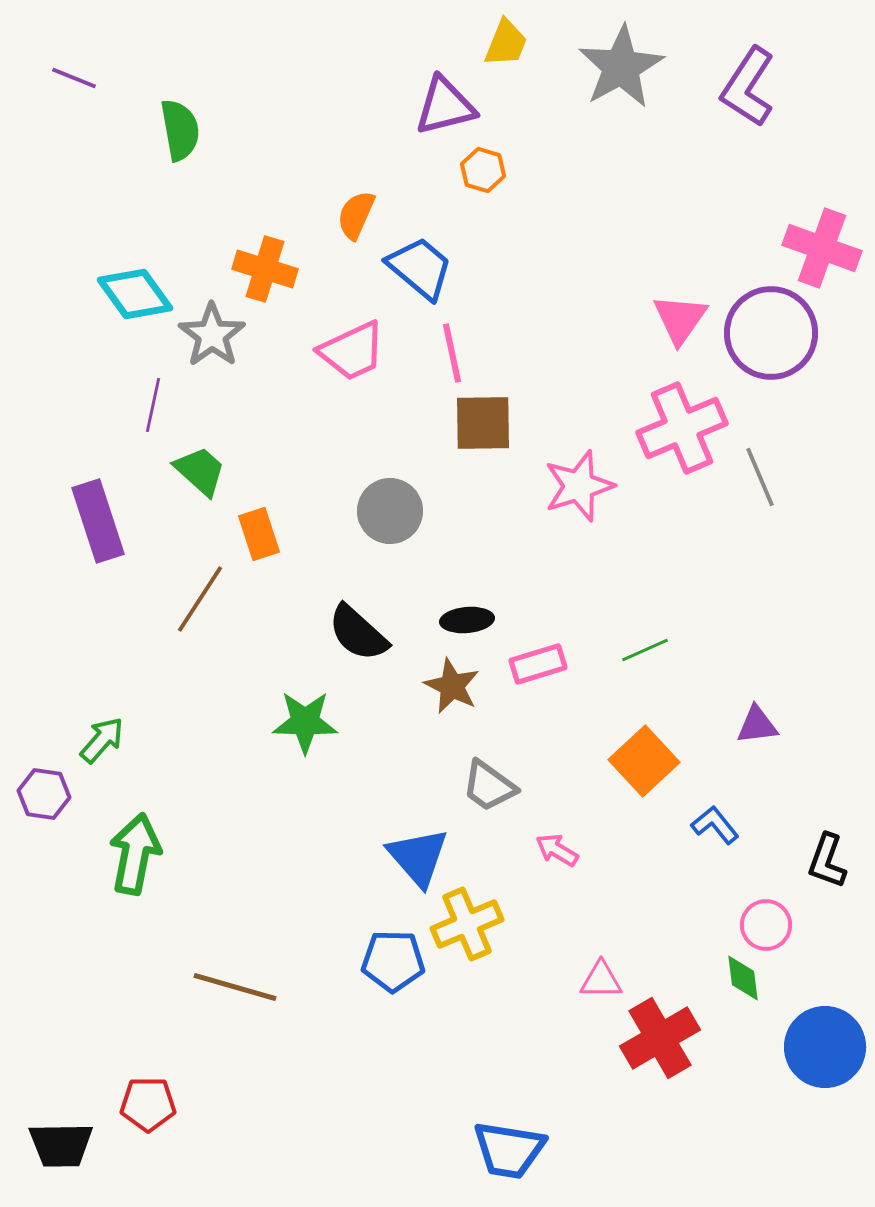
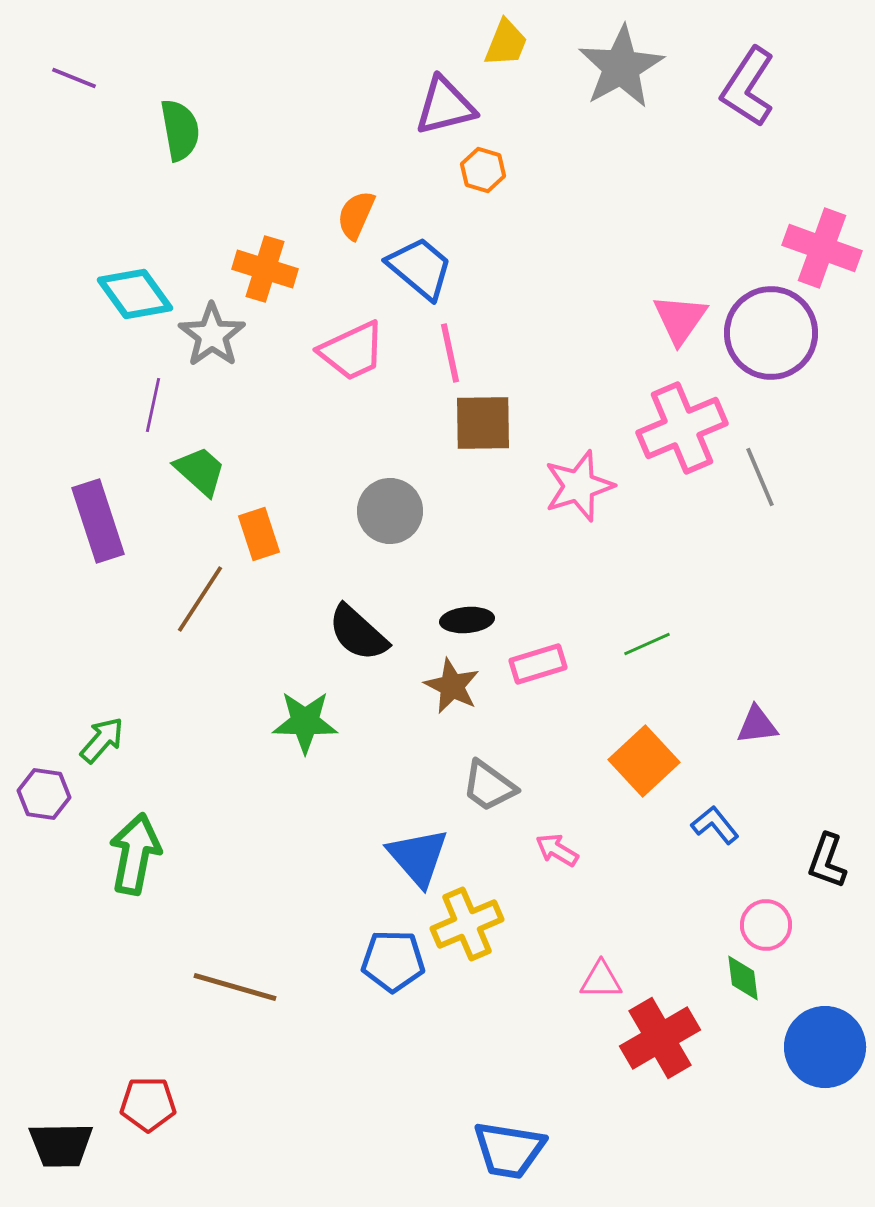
pink line at (452, 353): moved 2 px left
green line at (645, 650): moved 2 px right, 6 px up
